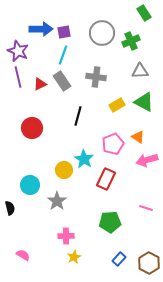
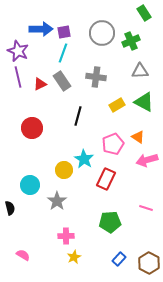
cyan line: moved 2 px up
